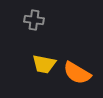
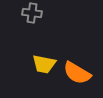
gray cross: moved 2 px left, 7 px up
